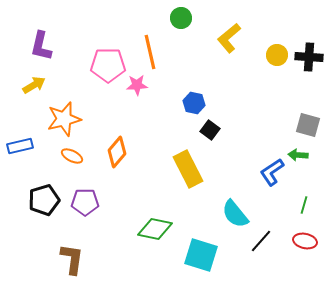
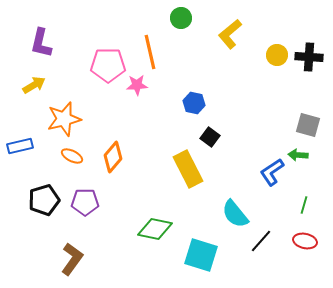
yellow L-shape: moved 1 px right, 4 px up
purple L-shape: moved 3 px up
black square: moved 7 px down
orange diamond: moved 4 px left, 5 px down
brown L-shape: rotated 28 degrees clockwise
